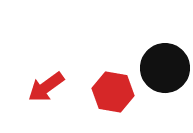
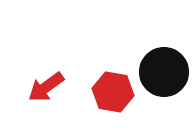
black circle: moved 1 px left, 4 px down
